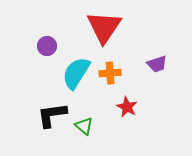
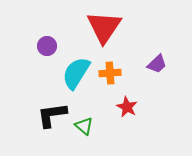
purple trapezoid: rotated 25 degrees counterclockwise
